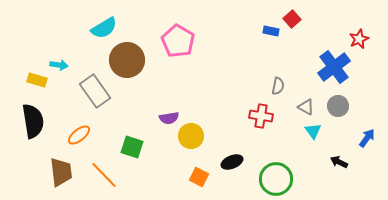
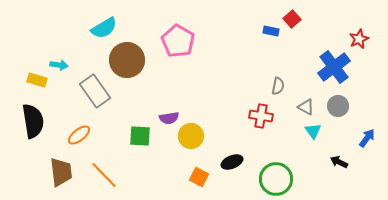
green square: moved 8 px right, 11 px up; rotated 15 degrees counterclockwise
